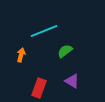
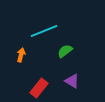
red rectangle: rotated 18 degrees clockwise
